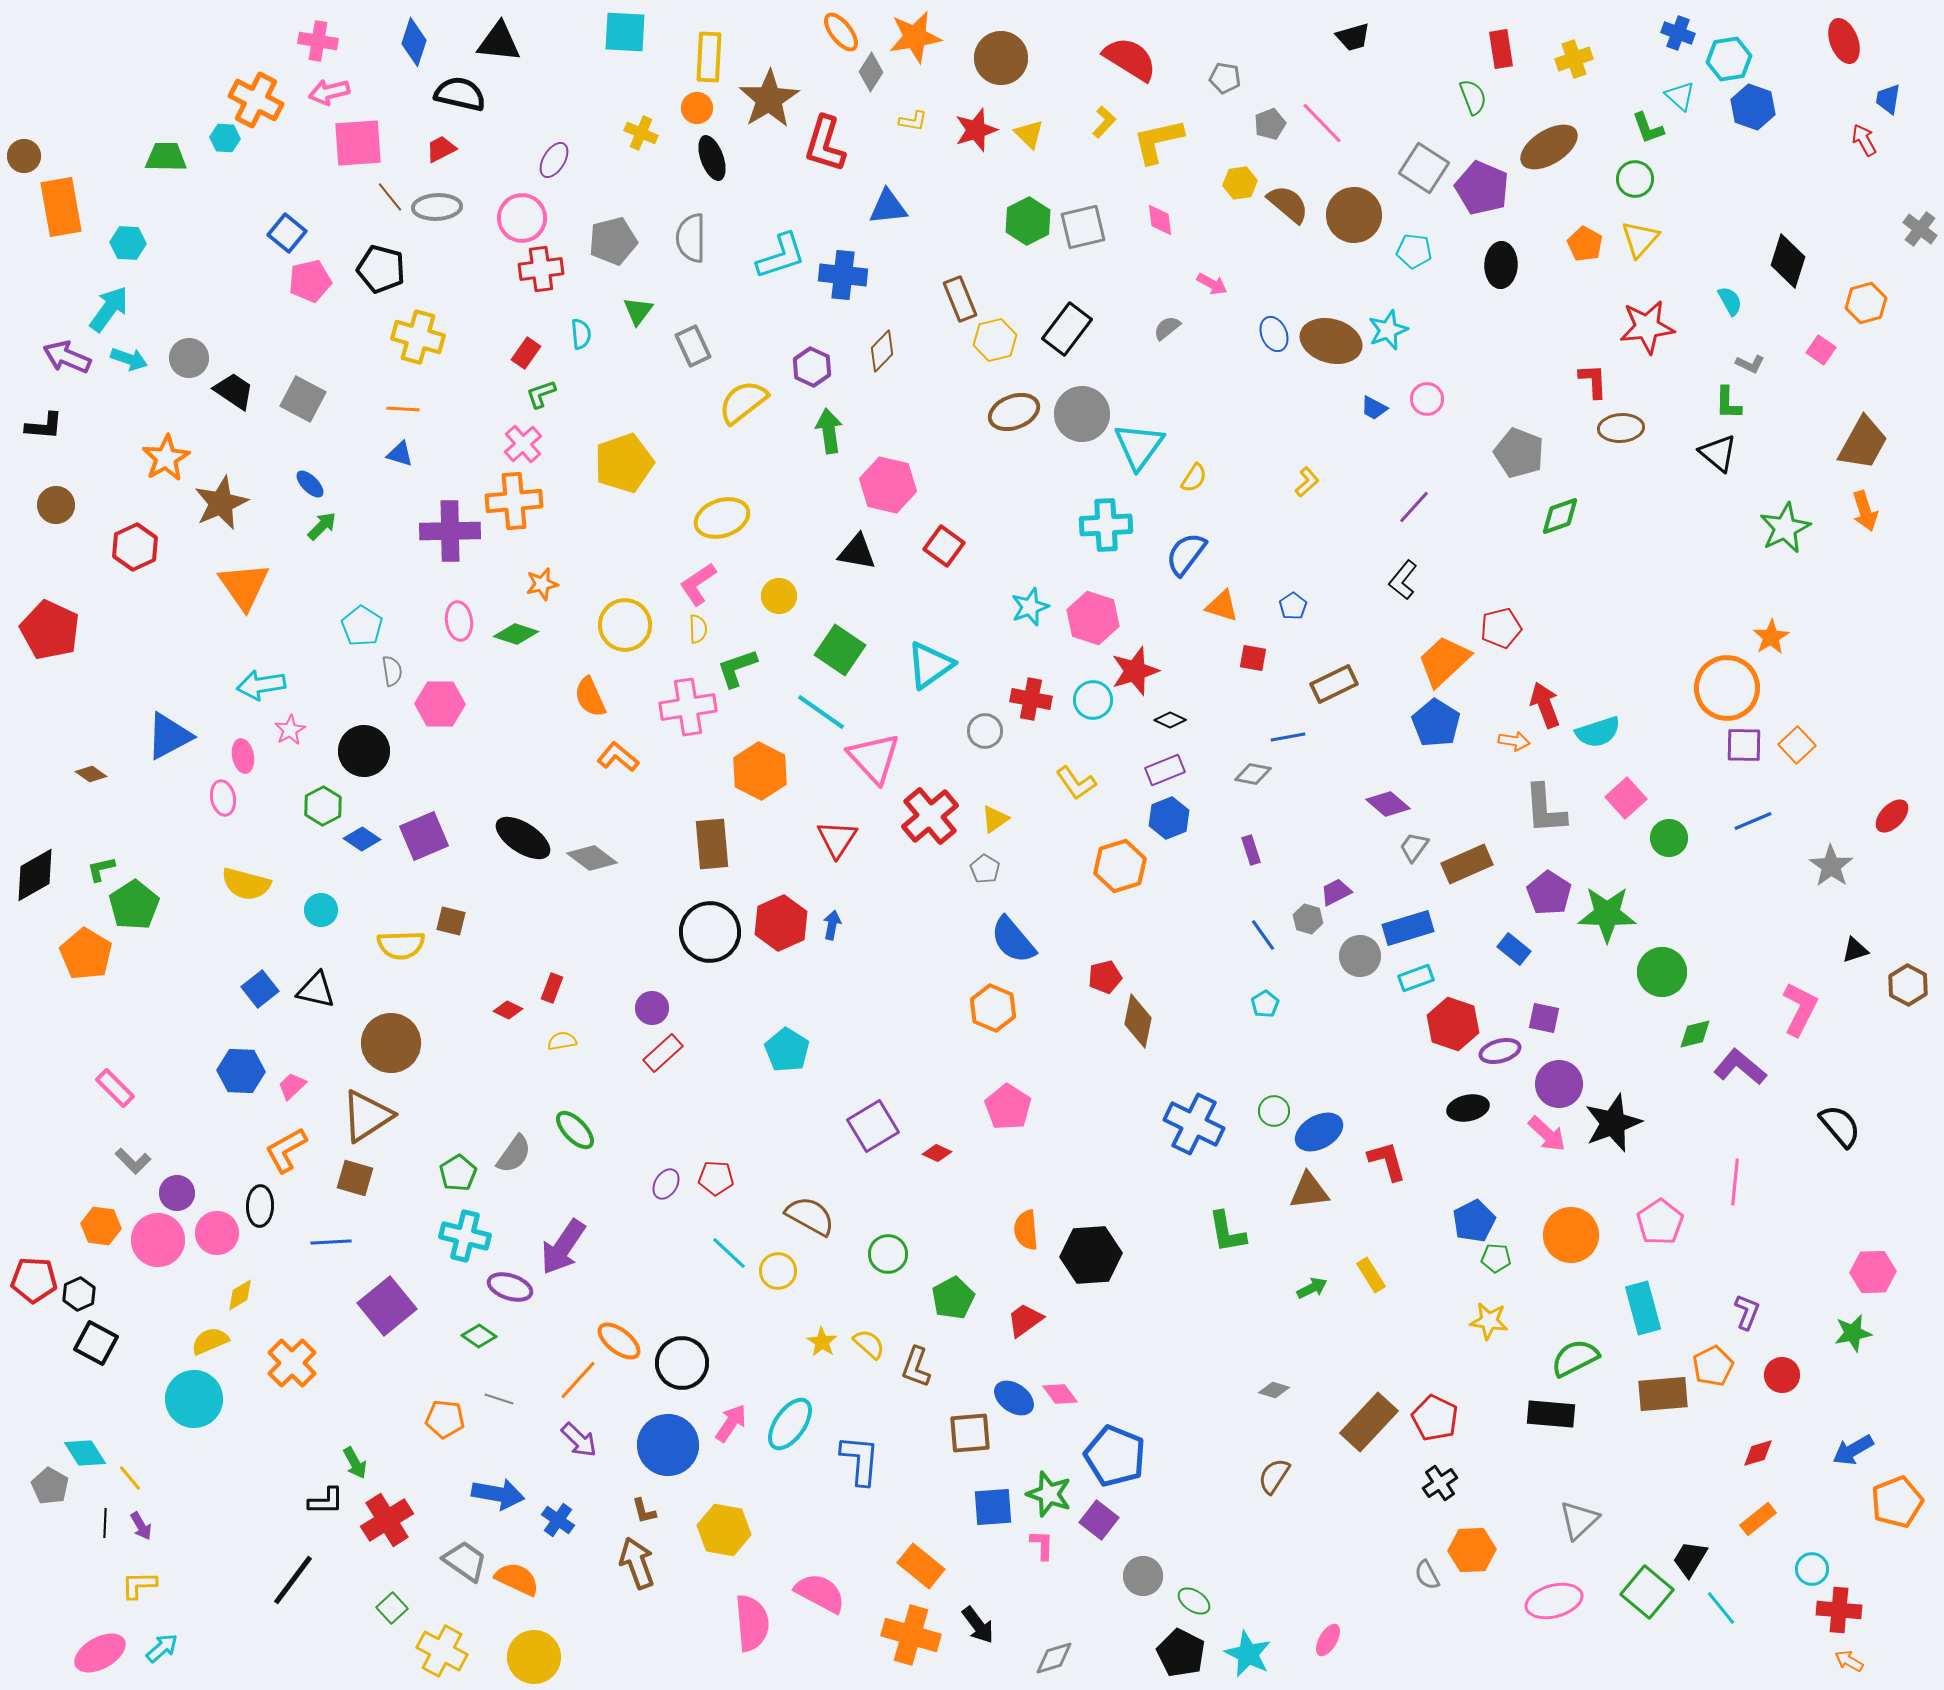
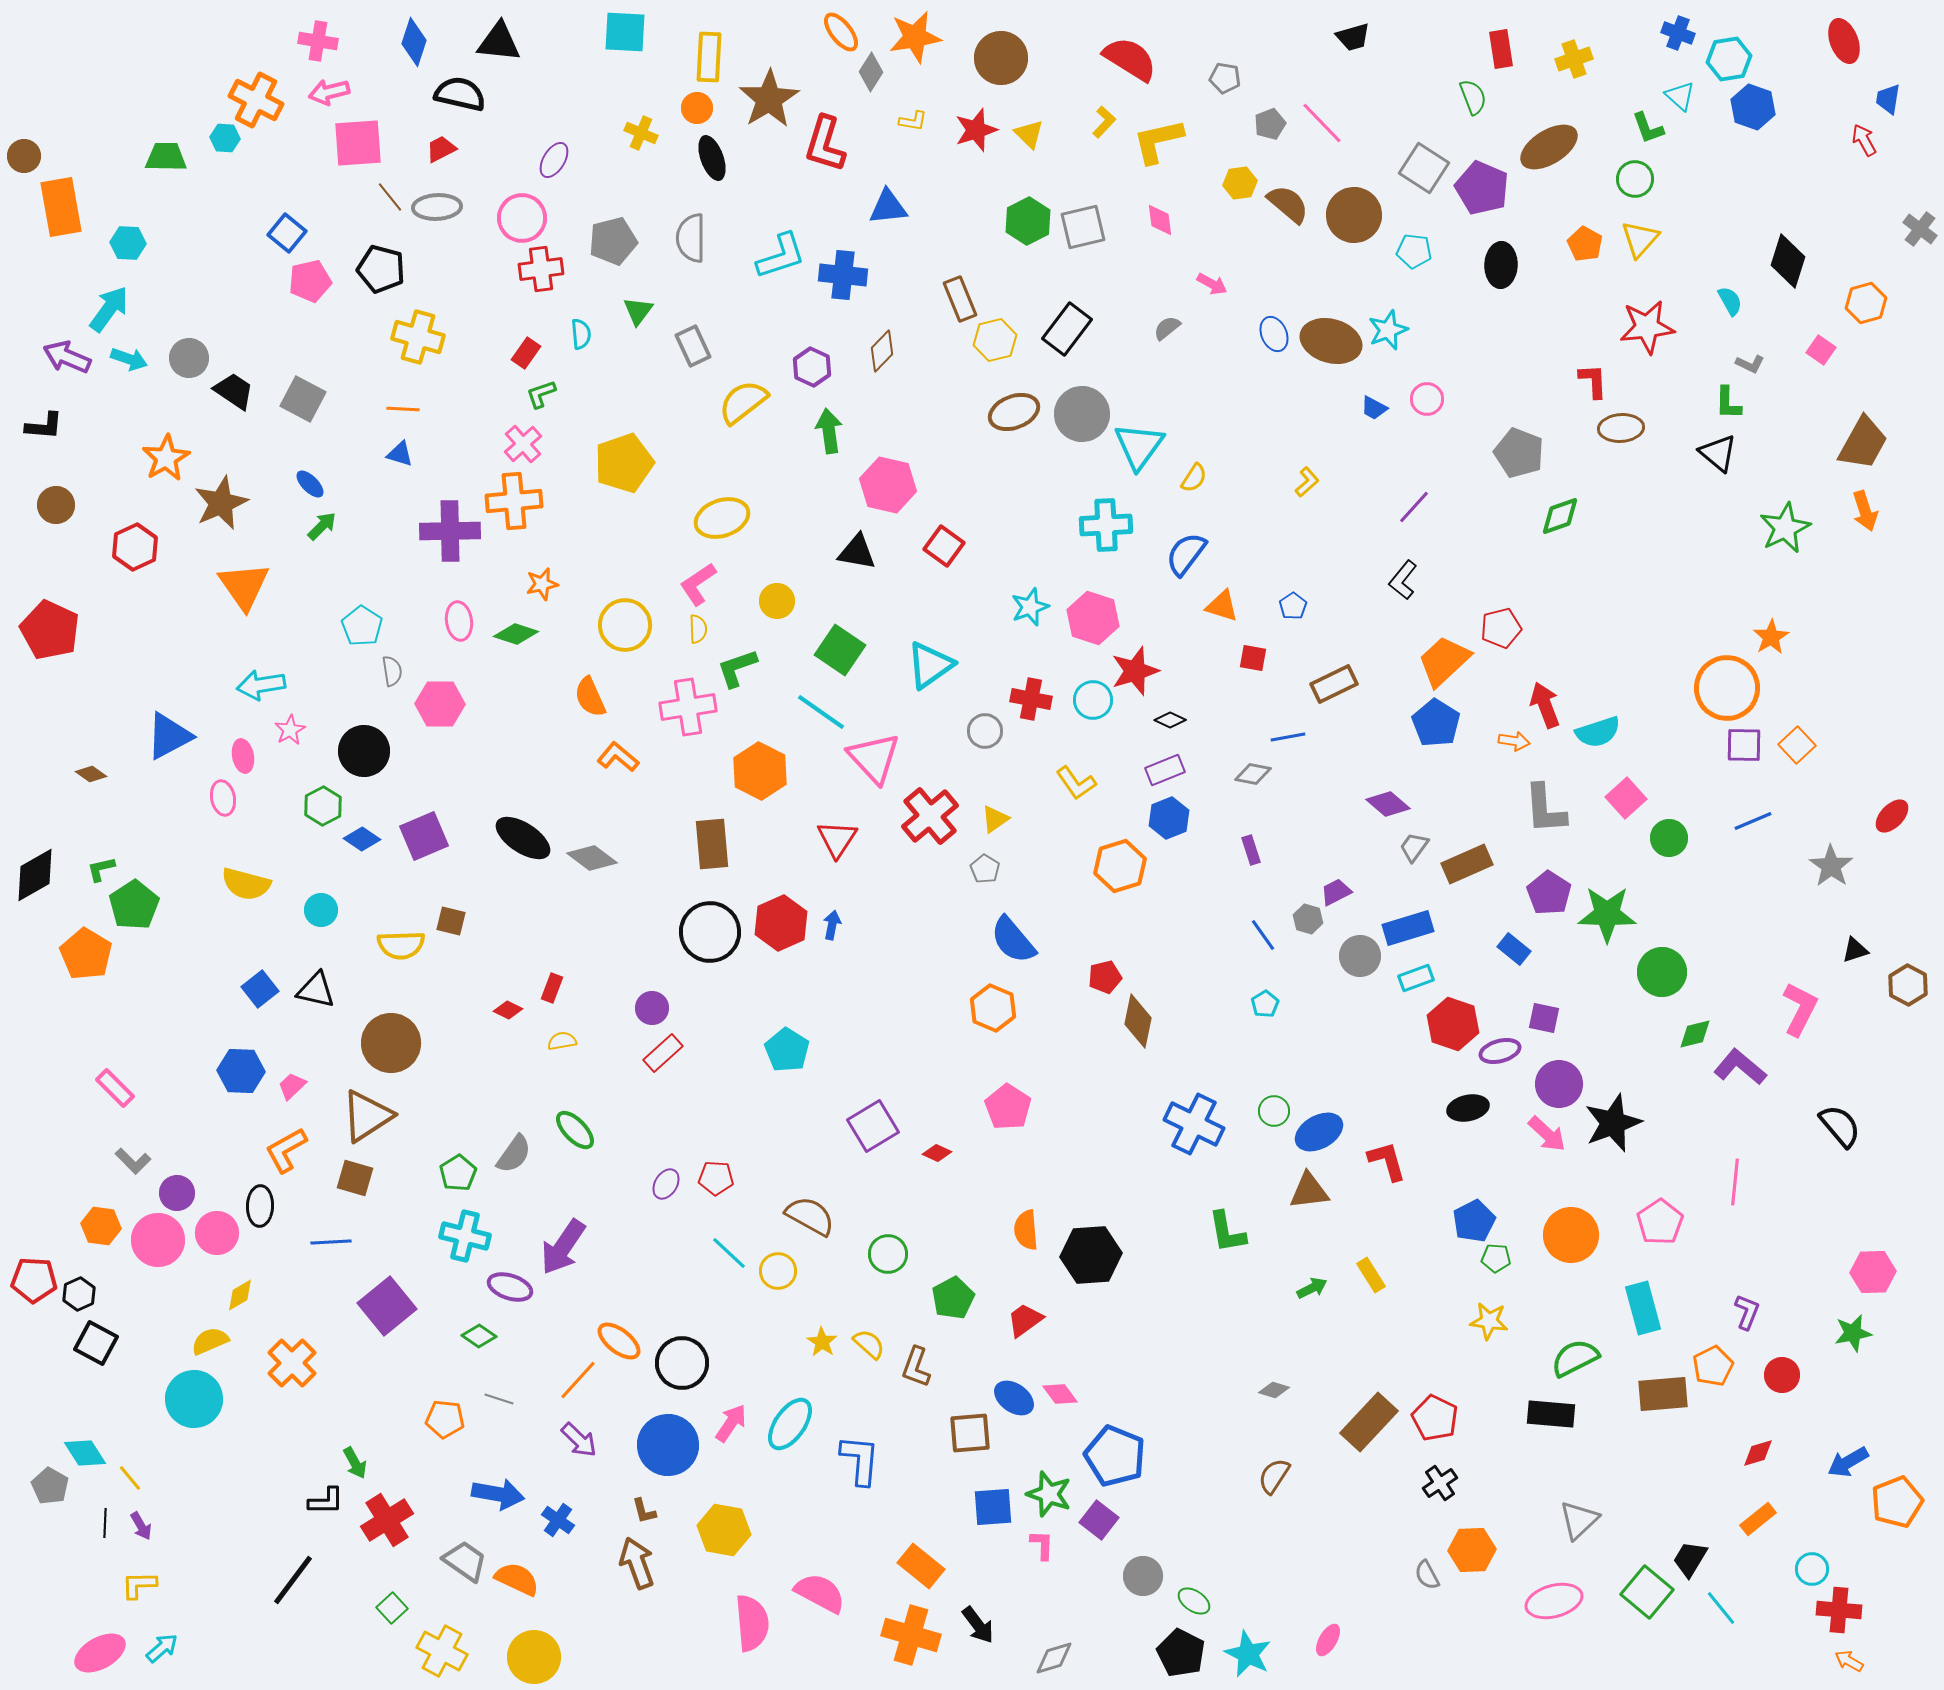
yellow circle at (779, 596): moved 2 px left, 5 px down
blue arrow at (1853, 1450): moved 5 px left, 12 px down
